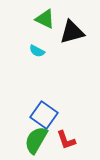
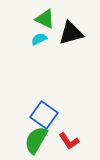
black triangle: moved 1 px left, 1 px down
cyan semicircle: moved 2 px right, 12 px up; rotated 126 degrees clockwise
red L-shape: moved 3 px right, 1 px down; rotated 15 degrees counterclockwise
